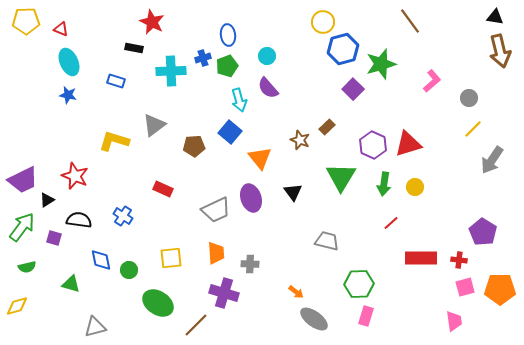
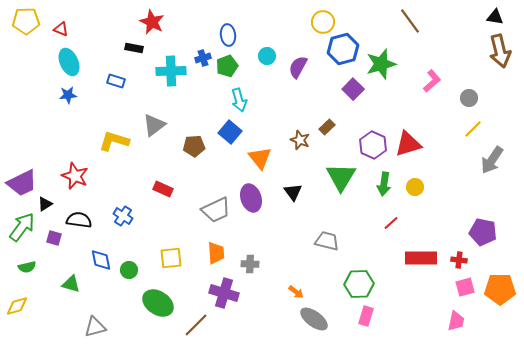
purple semicircle at (268, 88): moved 30 px right, 21 px up; rotated 70 degrees clockwise
blue star at (68, 95): rotated 18 degrees counterclockwise
purple trapezoid at (23, 180): moved 1 px left, 3 px down
black triangle at (47, 200): moved 2 px left, 4 px down
purple pentagon at (483, 232): rotated 20 degrees counterclockwise
pink trapezoid at (454, 321): moved 2 px right; rotated 20 degrees clockwise
